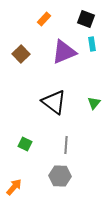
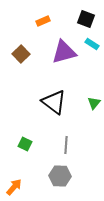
orange rectangle: moved 1 px left, 2 px down; rotated 24 degrees clockwise
cyan rectangle: rotated 48 degrees counterclockwise
purple triangle: rotated 8 degrees clockwise
